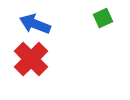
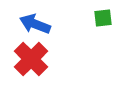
green square: rotated 18 degrees clockwise
